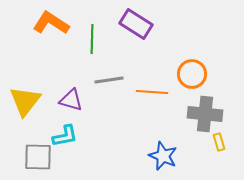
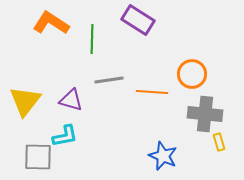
purple rectangle: moved 2 px right, 4 px up
